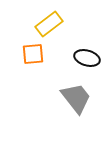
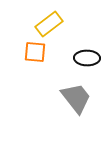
orange square: moved 2 px right, 2 px up; rotated 10 degrees clockwise
black ellipse: rotated 15 degrees counterclockwise
